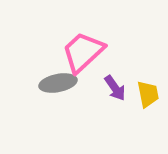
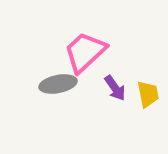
pink trapezoid: moved 2 px right
gray ellipse: moved 1 px down
